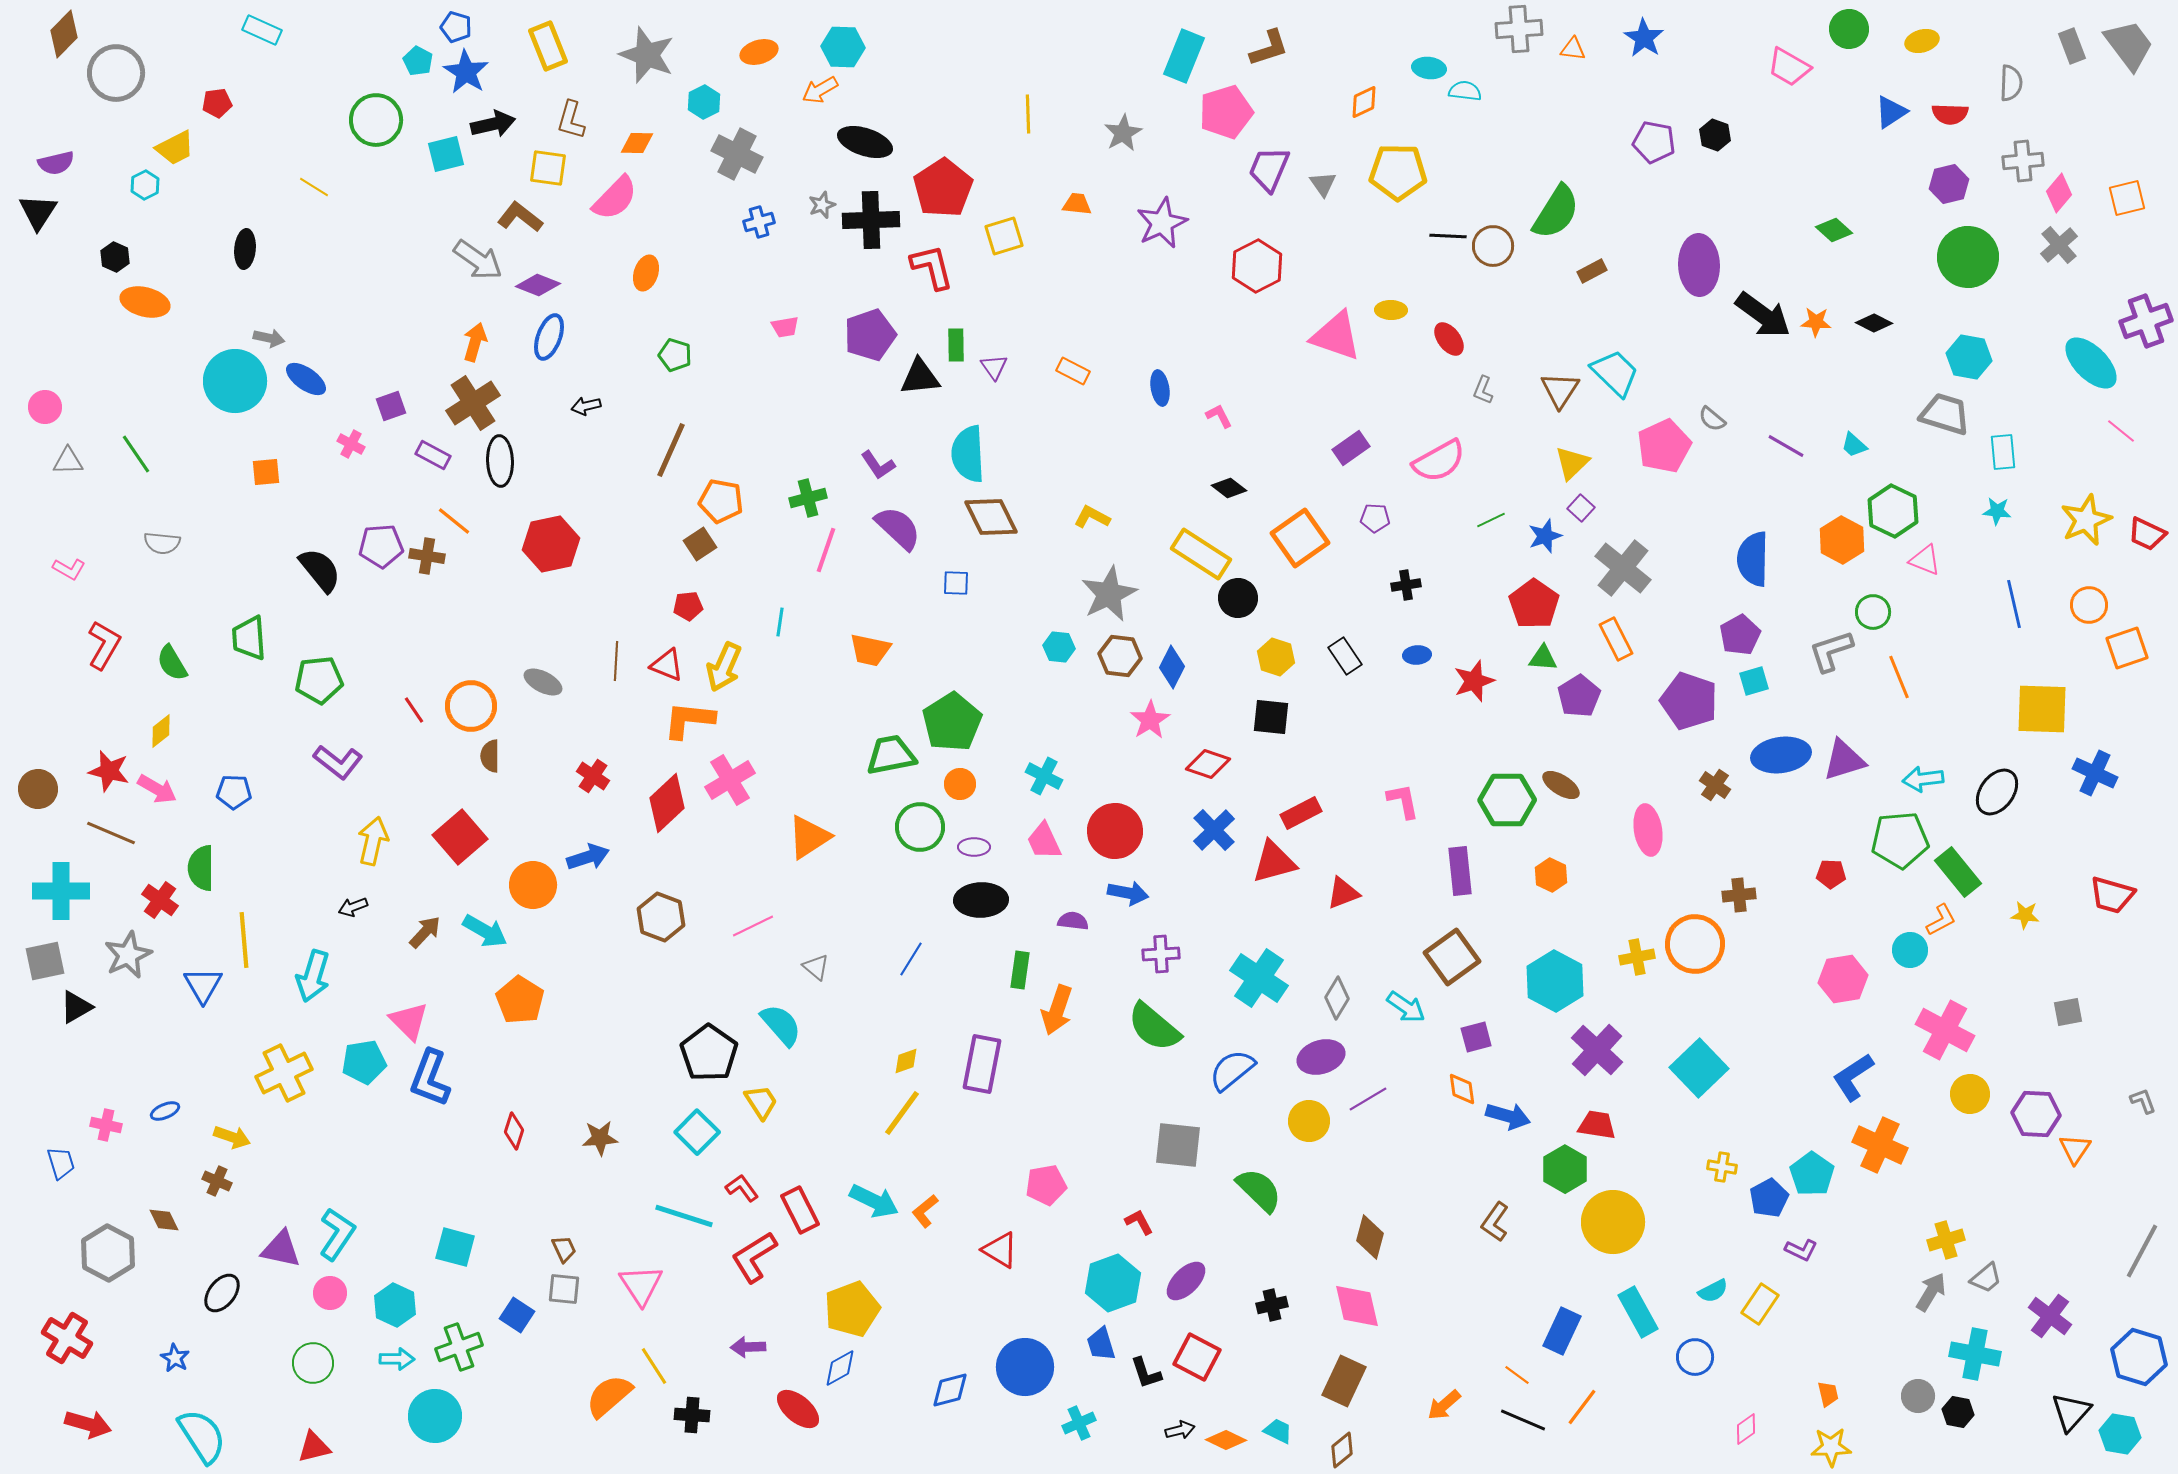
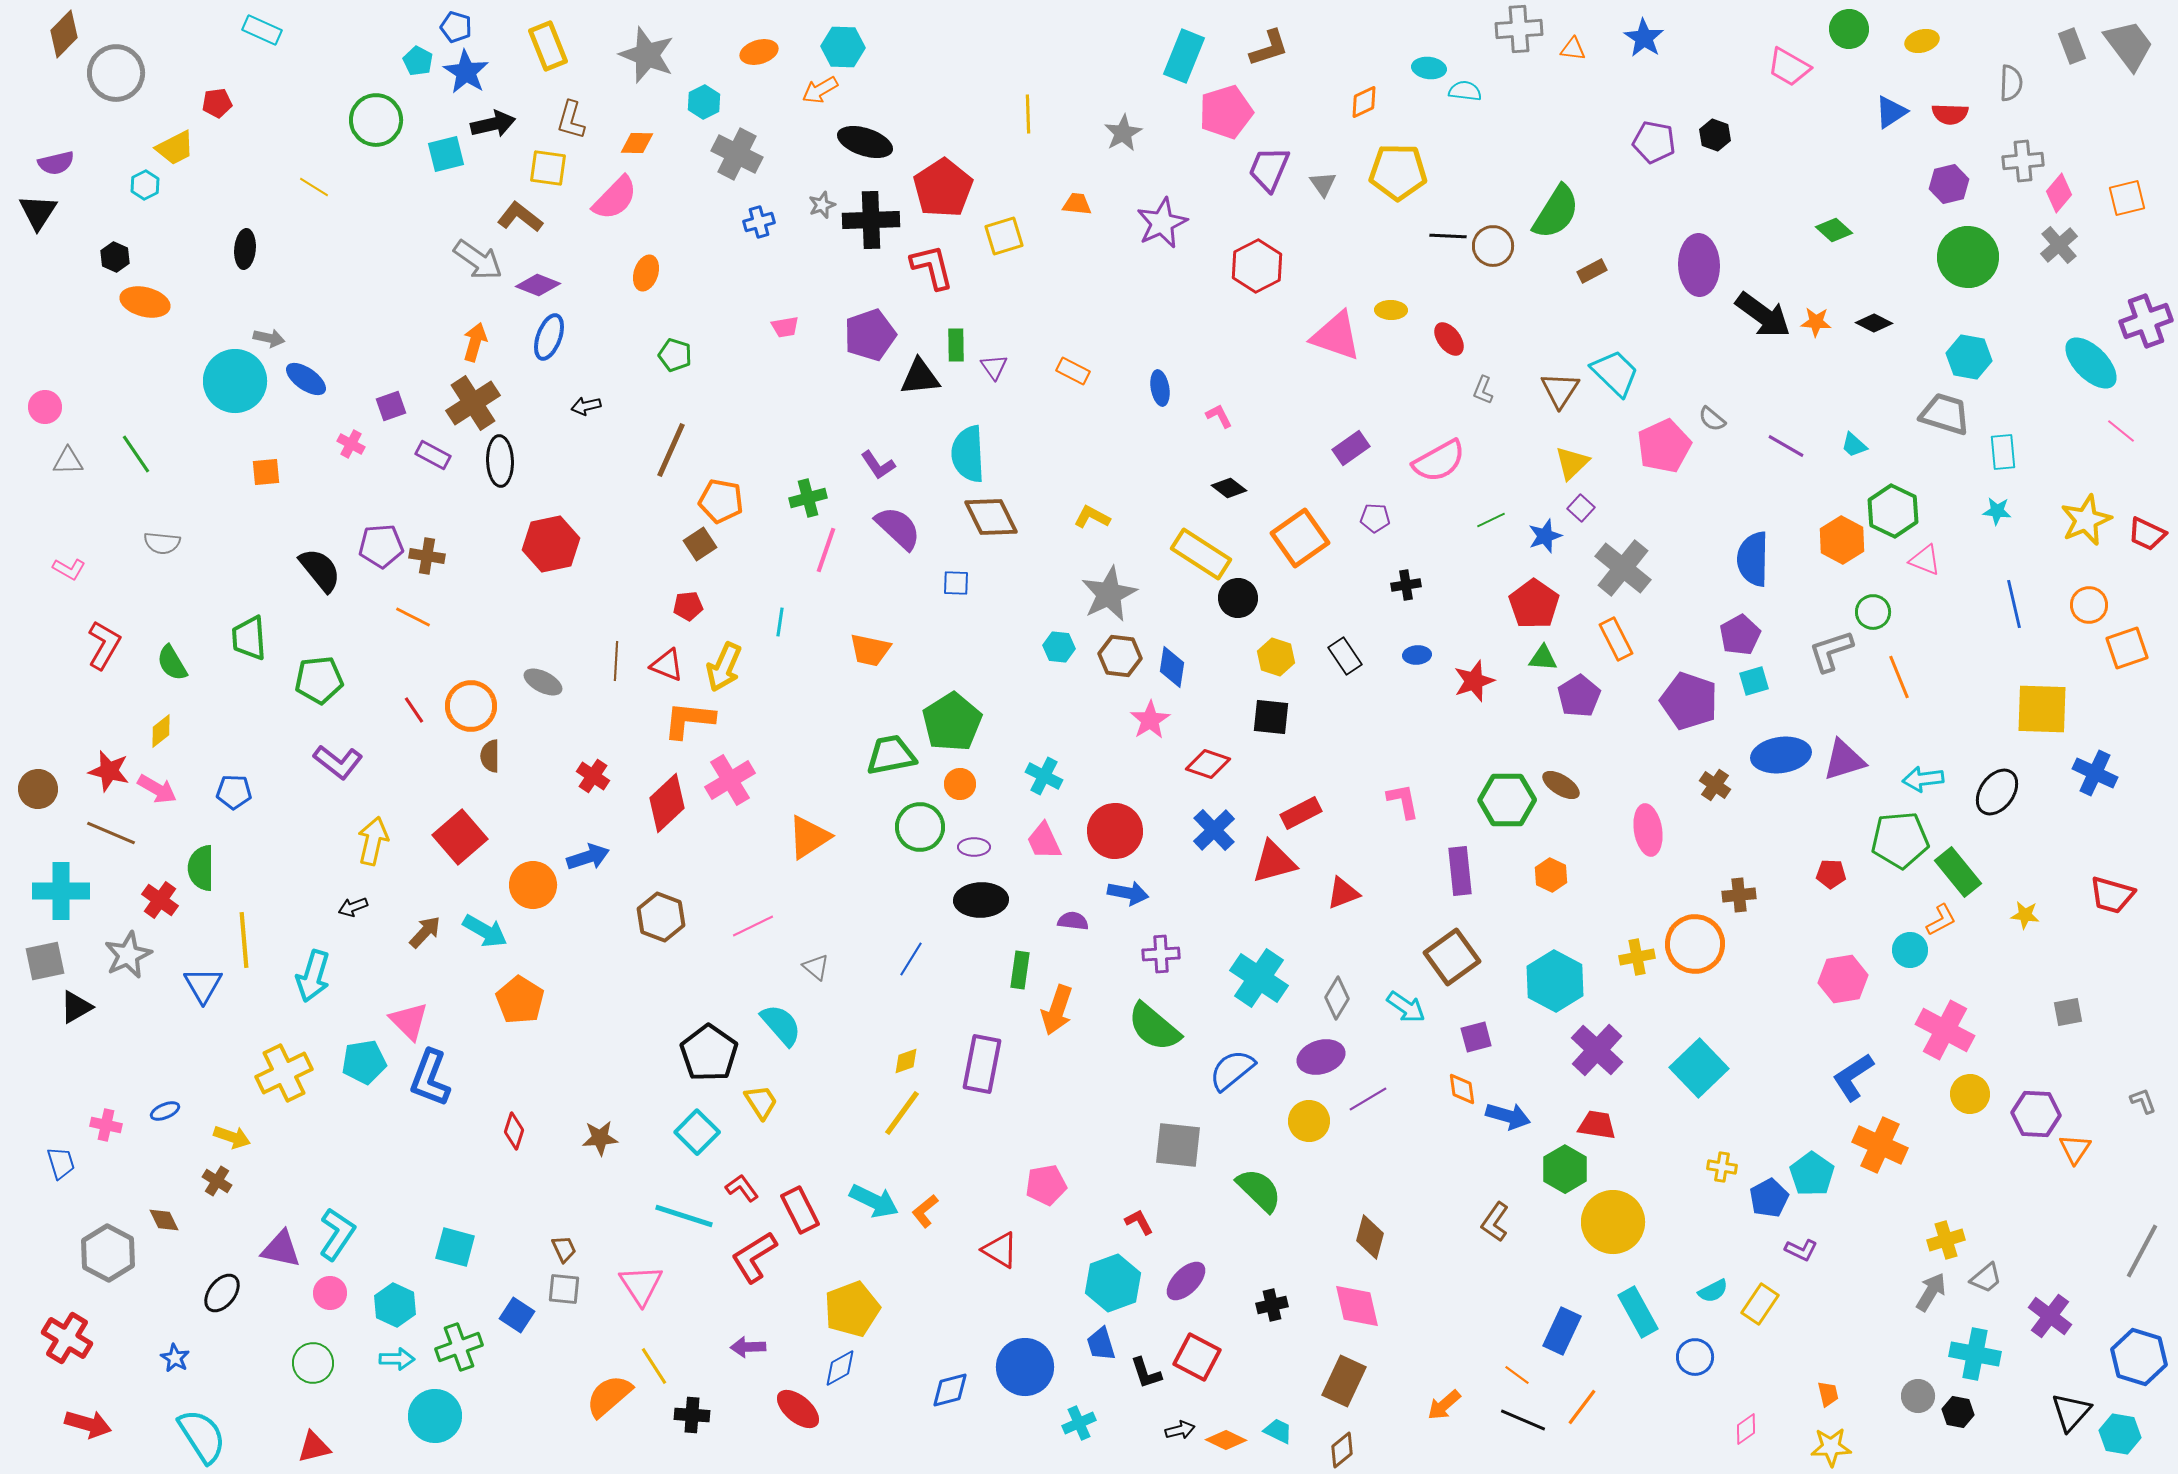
orange line at (454, 521): moved 41 px left, 96 px down; rotated 12 degrees counterclockwise
blue diamond at (1172, 667): rotated 18 degrees counterclockwise
brown cross at (217, 1181): rotated 8 degrees clockwise
